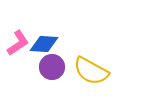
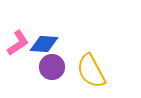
yellow semicircle: rotated 33 degrees clockwise
